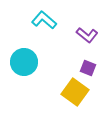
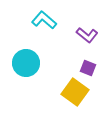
cyan circle: moved 2 px right, 1 px down
